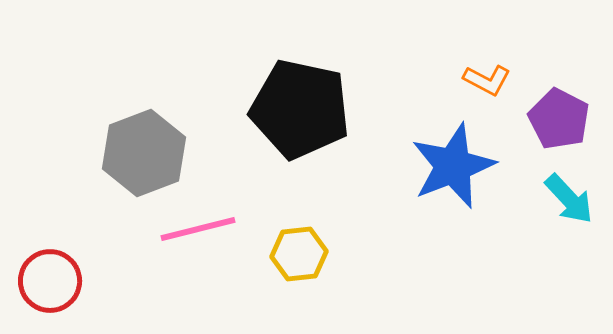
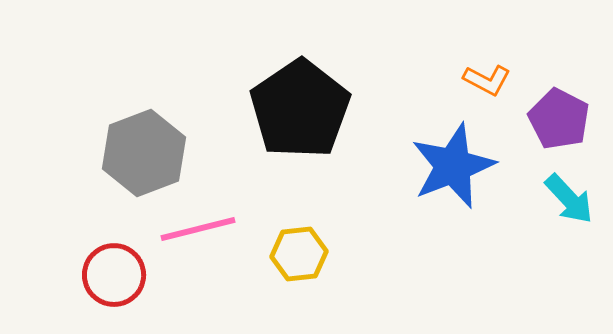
black pentagon: rotated 26 degrees clockwise
red circle: moved 64 px right, 6 px up
